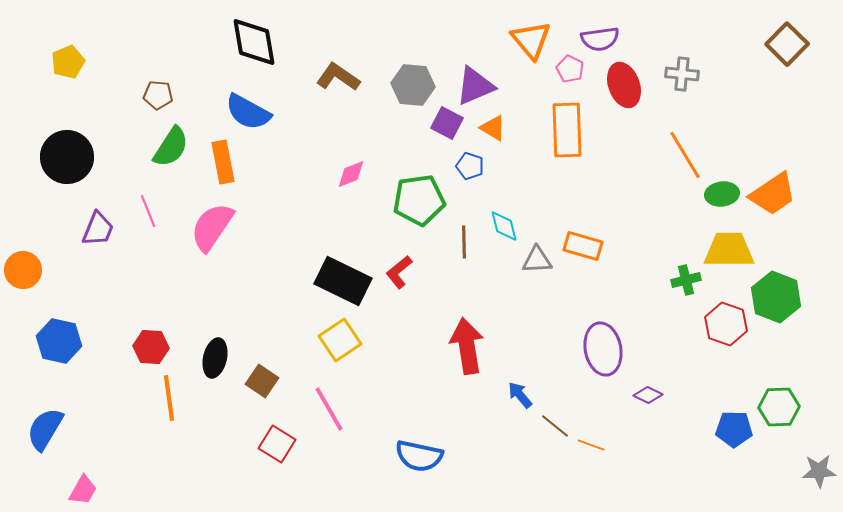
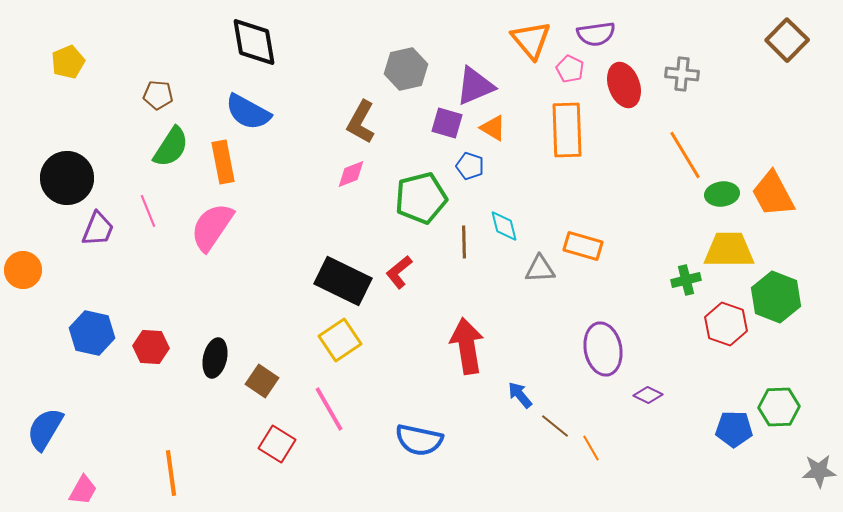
purple semicircle at (600, 39): moved 4 px left, 5 px up
brown square at (787, 44): moved 4 px up
brown L-shape at (338, 77): moved 23 px right, 45 px down; rotated 96 degrees counterclockwise
gray hexagon at (413, 85): moved 7 px left, 16 px up; rotated 18 degrees counterclockwise
purple square at (447, 123): rotated 12 degrees counterclockwise
black circle at (67, 157): moved 21 px down
orange trapezoid at (773, 194): rotated 96 degrees clockwise
green pentagon at (419, 200): moved 2 px right, 2 px up; rotated 6 degrees counterclockwise
gray triangle at (537, 260): moved 3 px right, 9 px down
blue hexagon at (59, 341): moved 33 px right, 8 px up
orange line at (169, 398): moved 2 px right, 75 px down
orange line at (591, 445): moved 3 px down; rotated 40 degrees clockwise
blue semicircle at (419, 456): moved 16 px up
